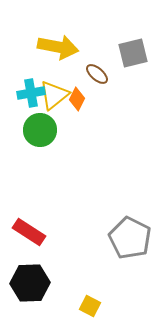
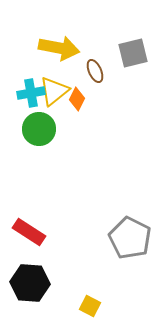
yellow arrow: moved 1 px right, 1 px down
brown ellipse: moved 2 px left, 3 px up; rotated 25 degrees clockwise
yellow triangle: moved 4 px up
green circle: moved 1 px left, 1 px up
black hexagon: rotated 6 degrees clockwise
